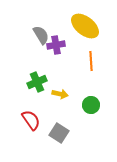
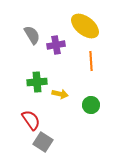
gray semicircle: moved 9 px left
green cross: rotated 18 degrees clockwise
gray square: moved 16 px left, 9 px down
